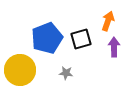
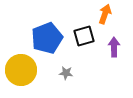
orange arrow: moved 3 px left, 7 px up
black square: moved 3 px right, 3 px up
yellow circle: moved 1 px right
